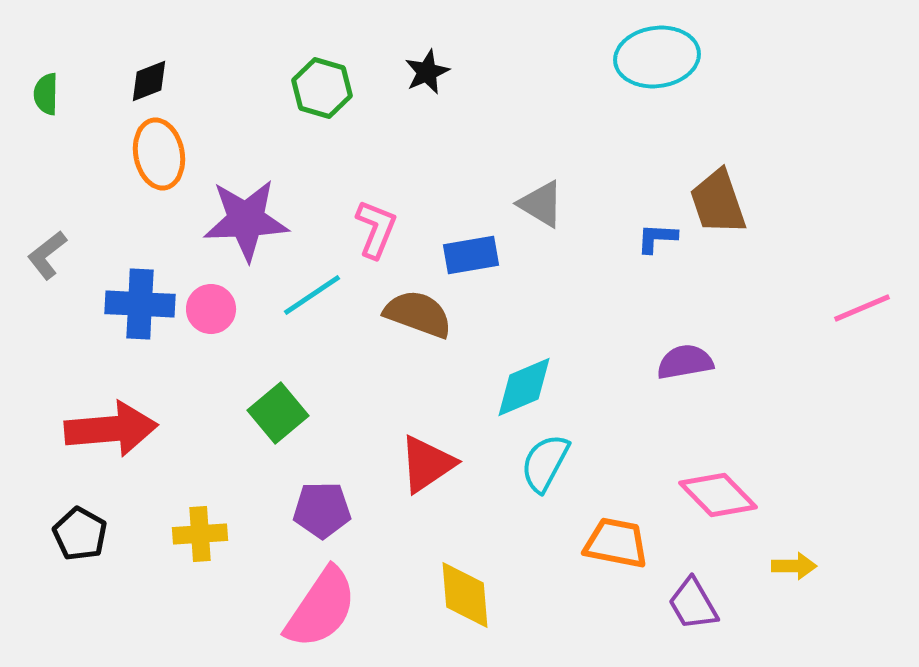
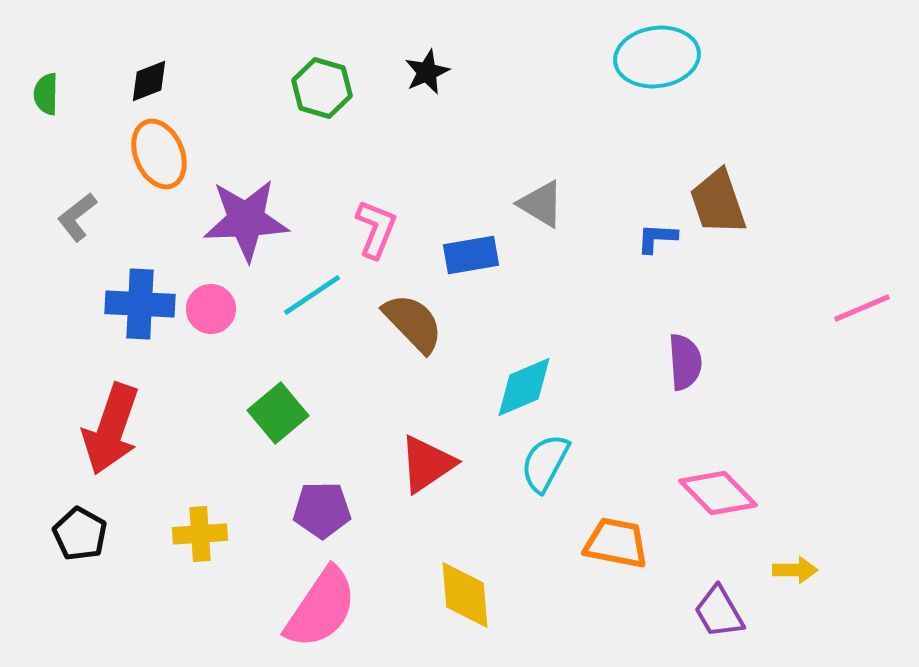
orange ellipse: rotated 12 degrees counterclockwise
gray L-shape: moved 30 px right, 38 px up
brown semicircle: moved 5 px left, 9 px down; rotated 26 degrees clockwise
purple semicircle: rotated 96 degrees clockwise
red arrow: rotated 114 degrees clockwise
pink diamond: moved 2 px up
yellow arrow: moved 1 px right, 4 px down
purple trapezoid: moved 26 px right, 8 px down
